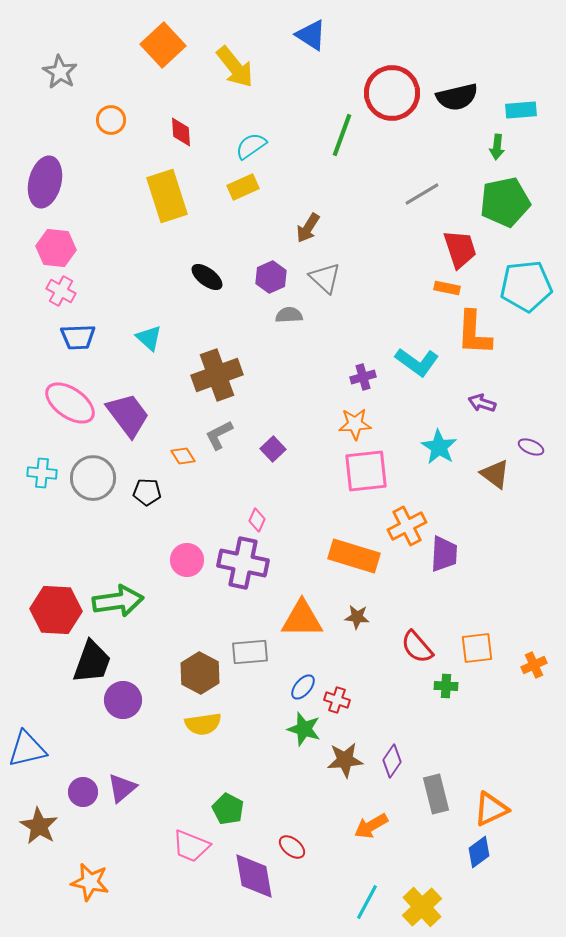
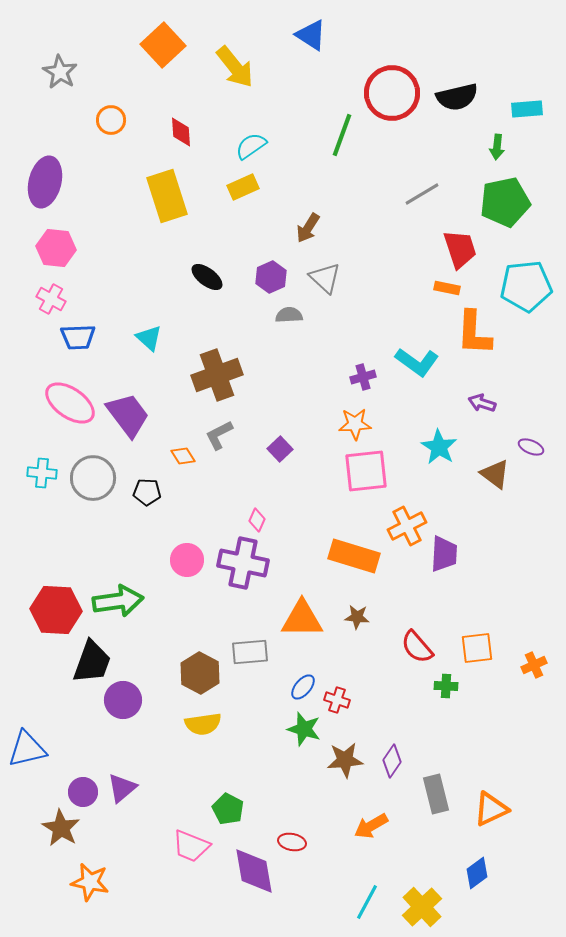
cyan rectangle at (521, 110): moved 6 px right, 1 px up
pink cross at (61, 291): moved 10 px left, 8 px down
purple square at (273, 449): moved 7 px right
brown star at (39, 826): moved 22 px right, 2 px down
red ellipse at (292, 847): moved 5 px up; rotated 28 degrees counterclockwise
blue diamond at (479, 852): moved 2 px left, 21 px down
purple diamond at (254, 876): moved 5 px up
